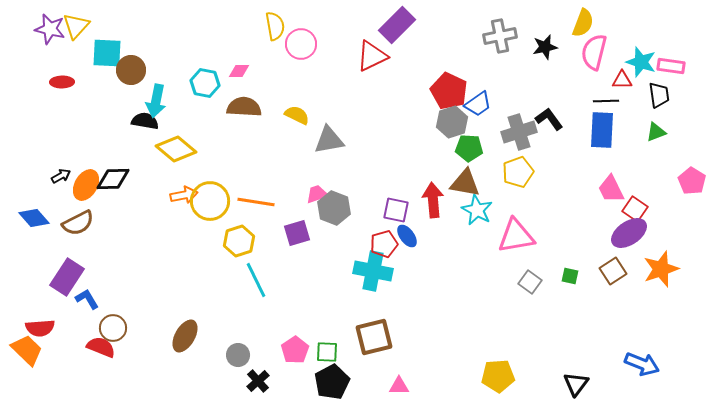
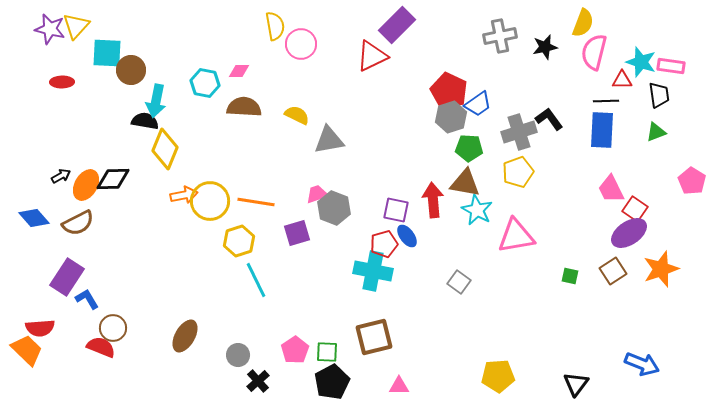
gray hexagon at (452, 122): moved 1 px left, 5 px up
yellow diamond at (176, 149): moved 11 px left; rotated 72 degrees clockwise
gray square at (530, 282): moved 71 px left
